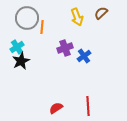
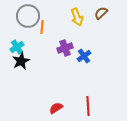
gray circle: moved 1 px right, 2 px up
